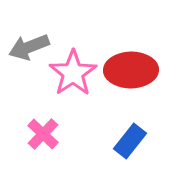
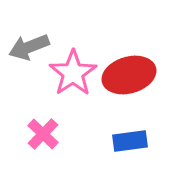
red ellipse: moved 2 px left, 5 px down; rotated 15 degrees counterclockwise
blue rectangle: rotated 44 degrees clockwise
